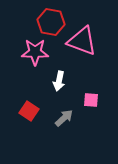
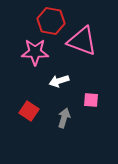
red hexagon: moved 1 px up
white arrow: rotated 60 degrees clockwise
gray arrow: rotated 30 degrees counterclockwise
